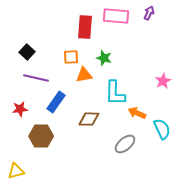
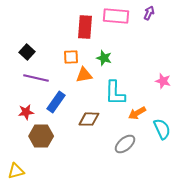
pink star: rotated 28 degrees counterclockwise
red star: moved 6 px right, 3 px down
orange arrow: rotated 54 degrees counterclockwise
